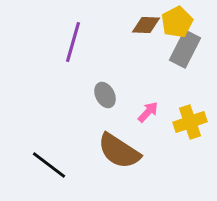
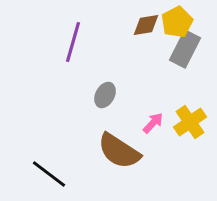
brown diamond: rotated 12 degrees counterclockwise
gray ellipse: rotated 55 degrees clockwise
pink arrow: moved 5 px right, 11 px down
yellow cross: rotated 16 degrees counterclockwise
black line: moved 9 px down
